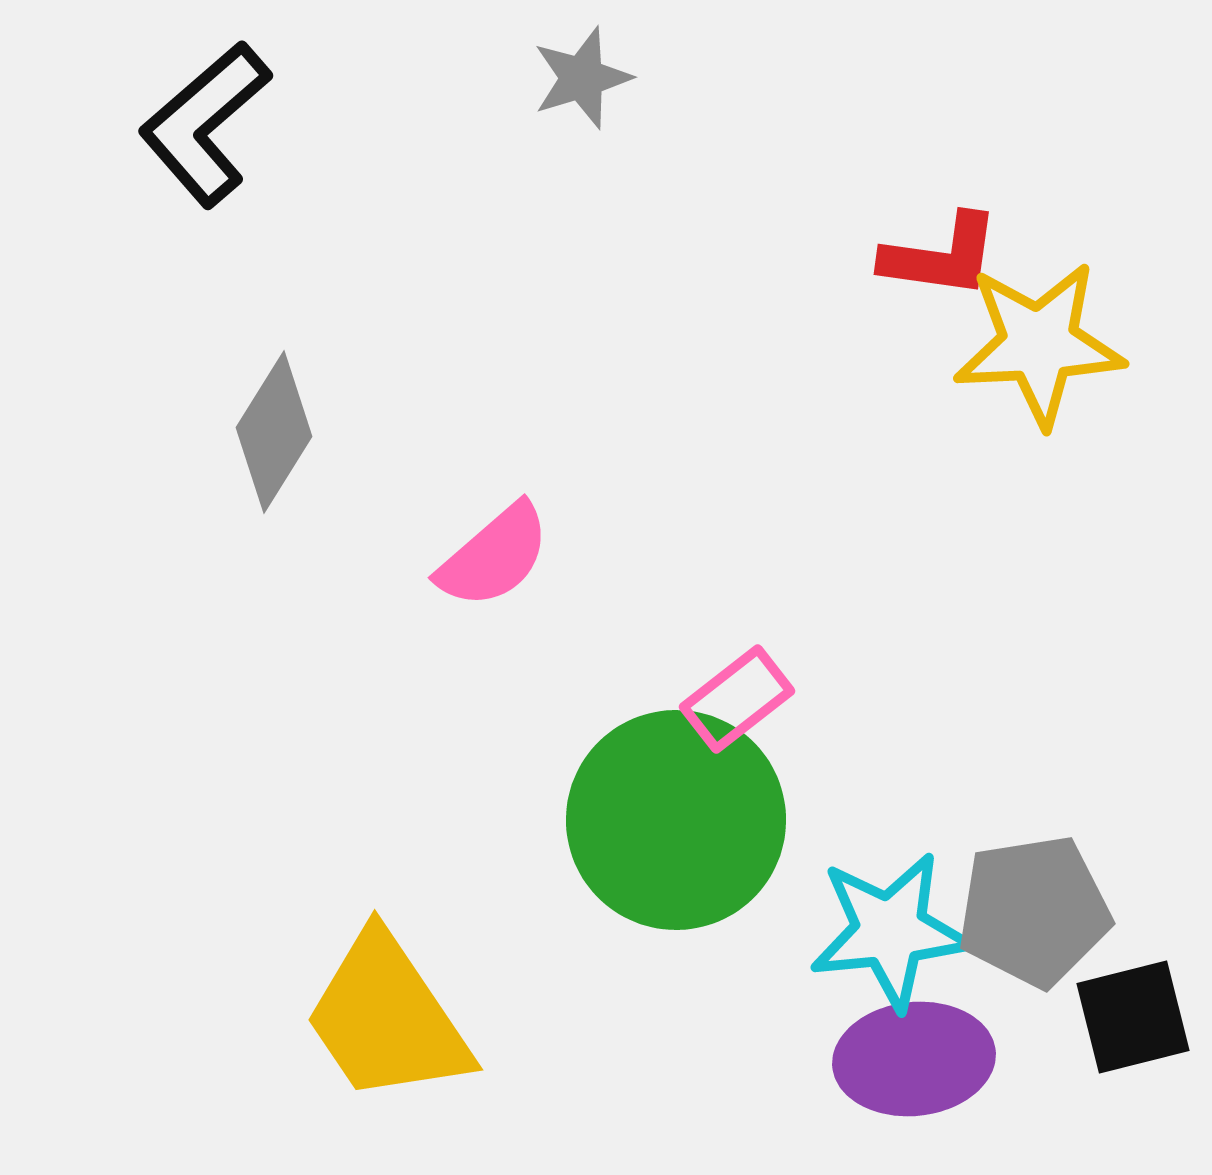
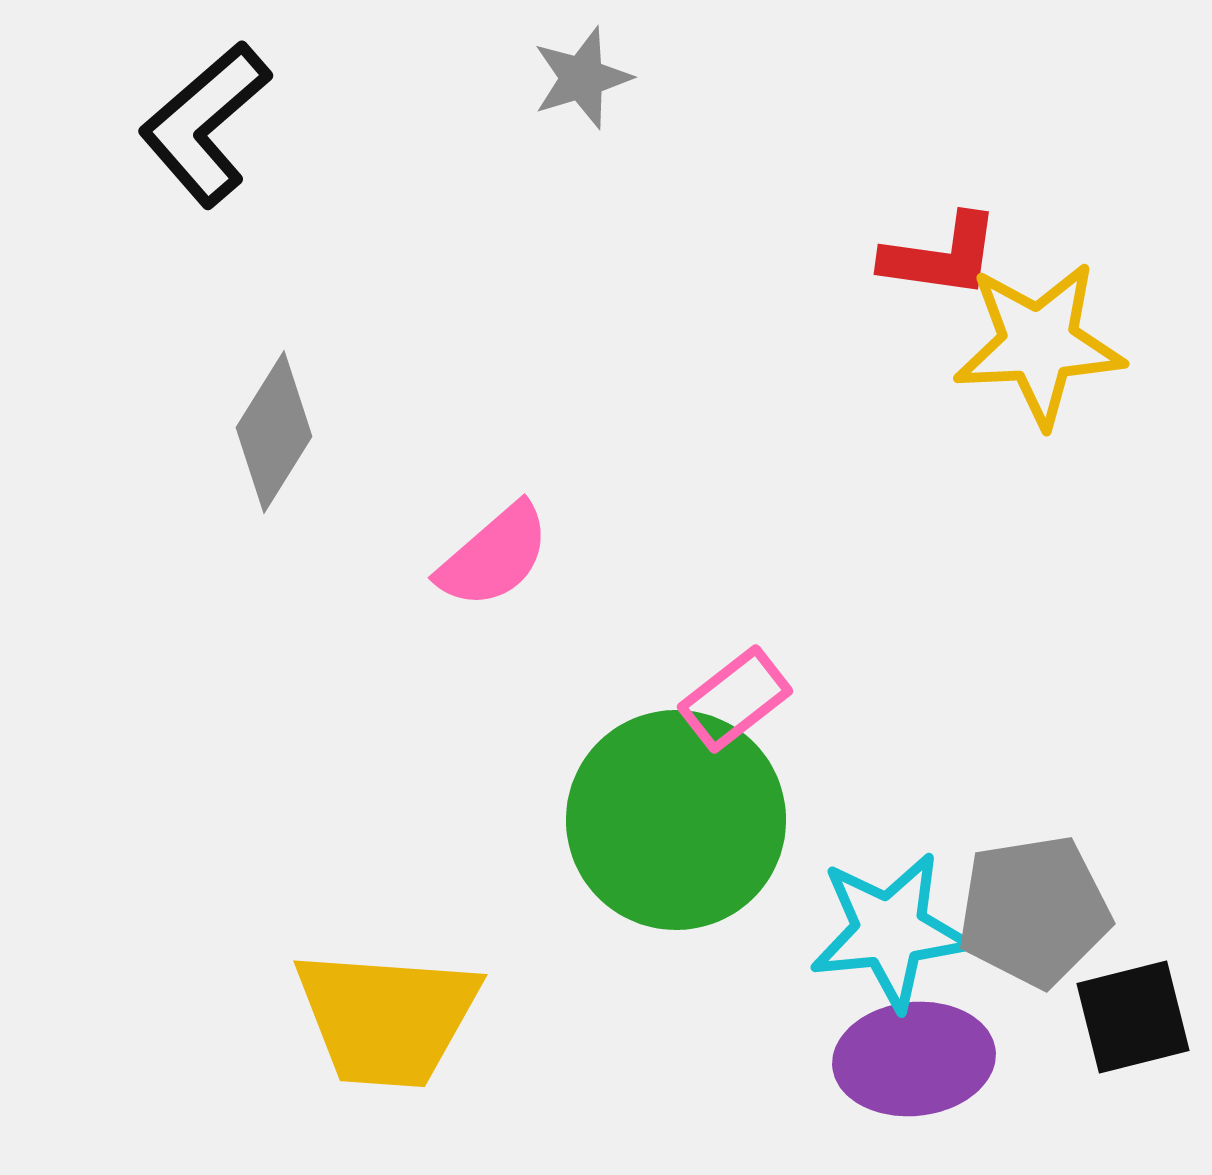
pink rectangle: moved 2 px left
yellow trapezoid: rotated 52 degrees counterclockwise
